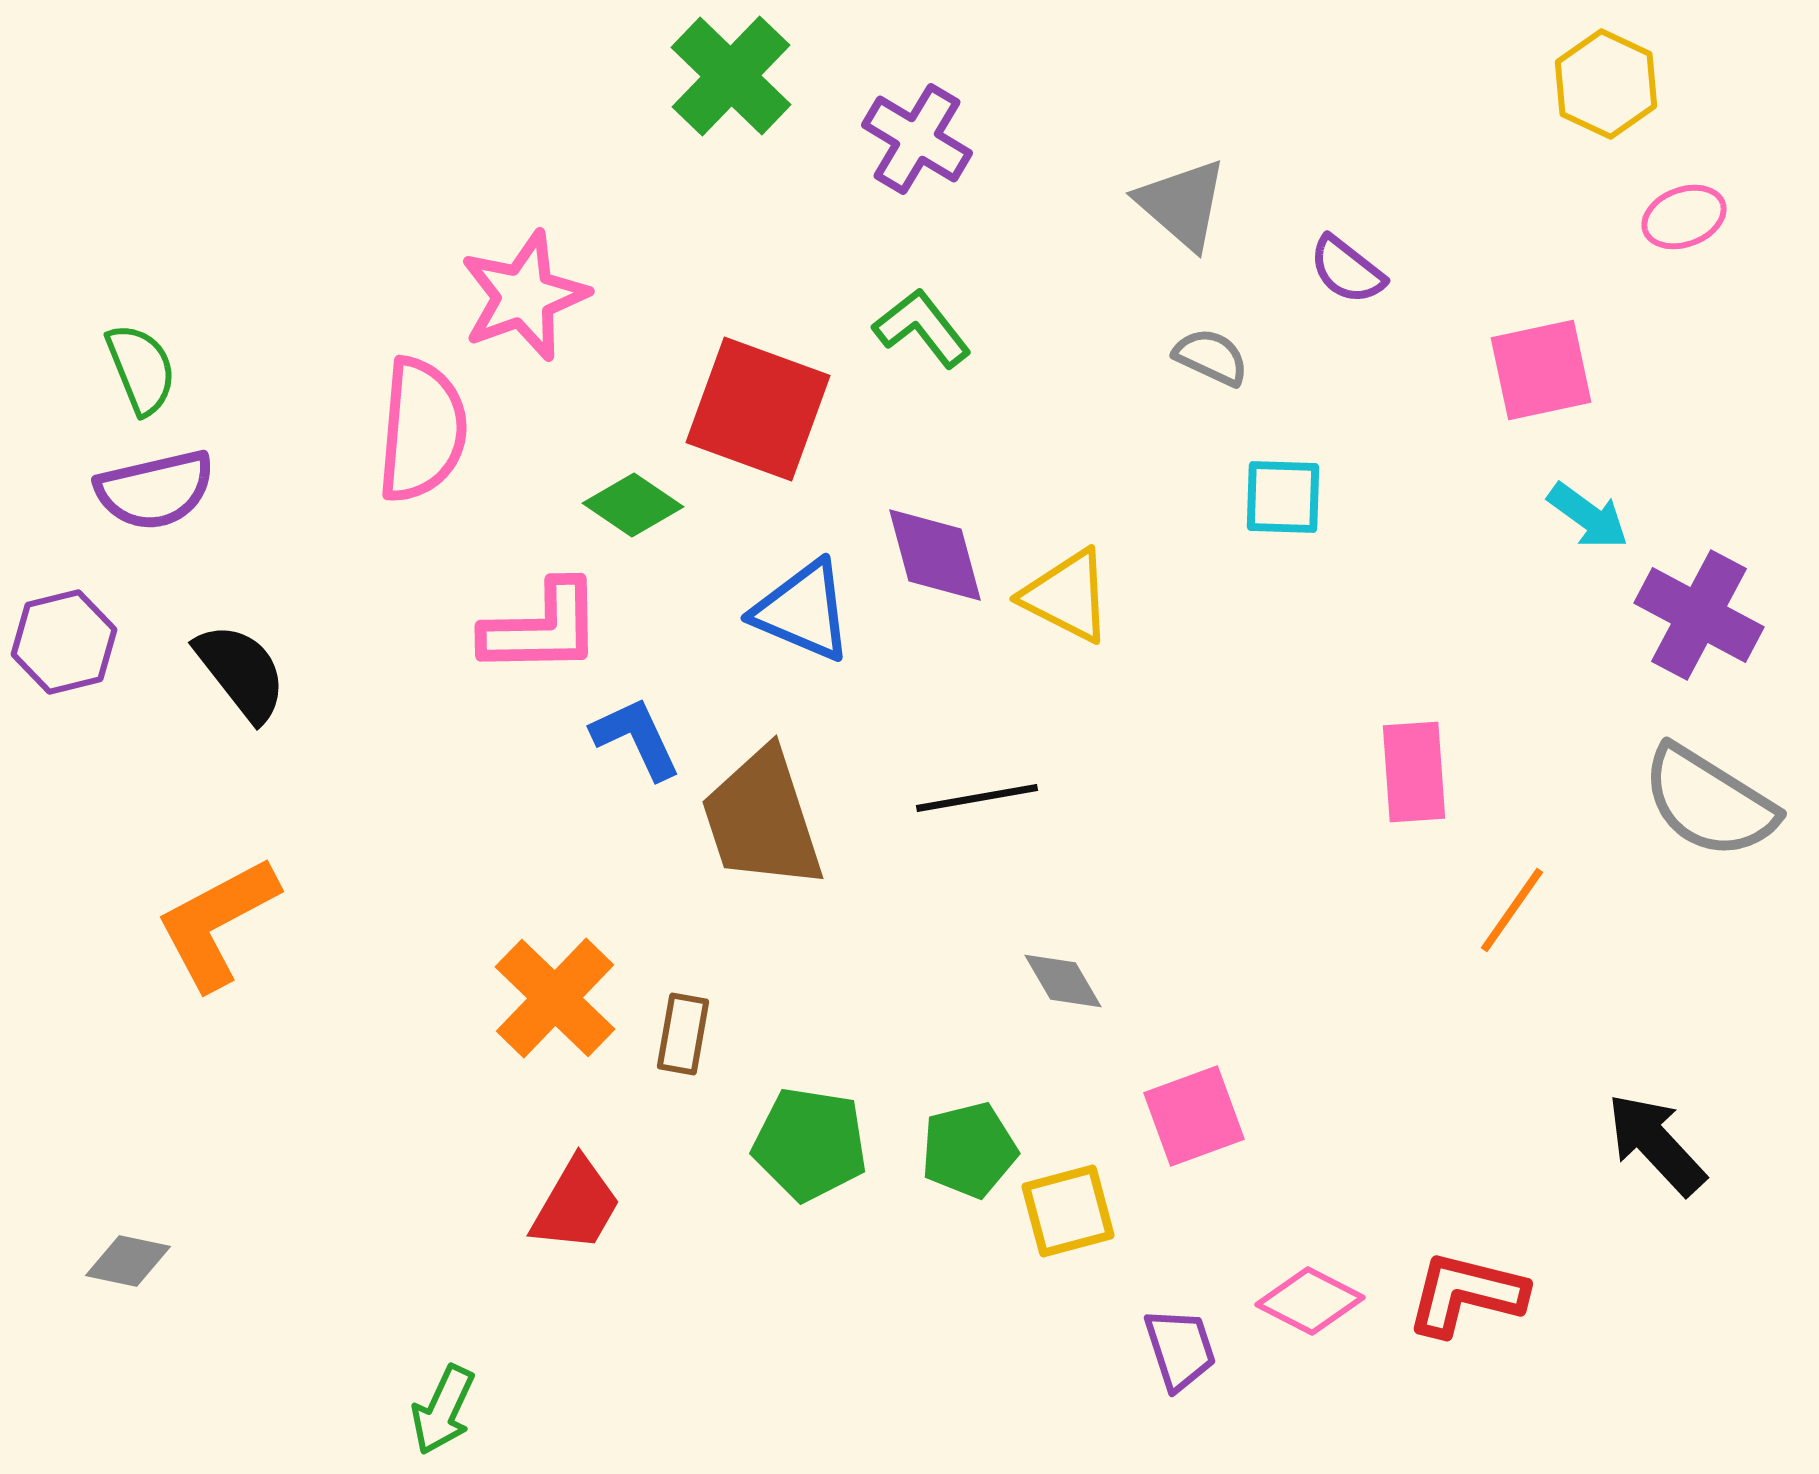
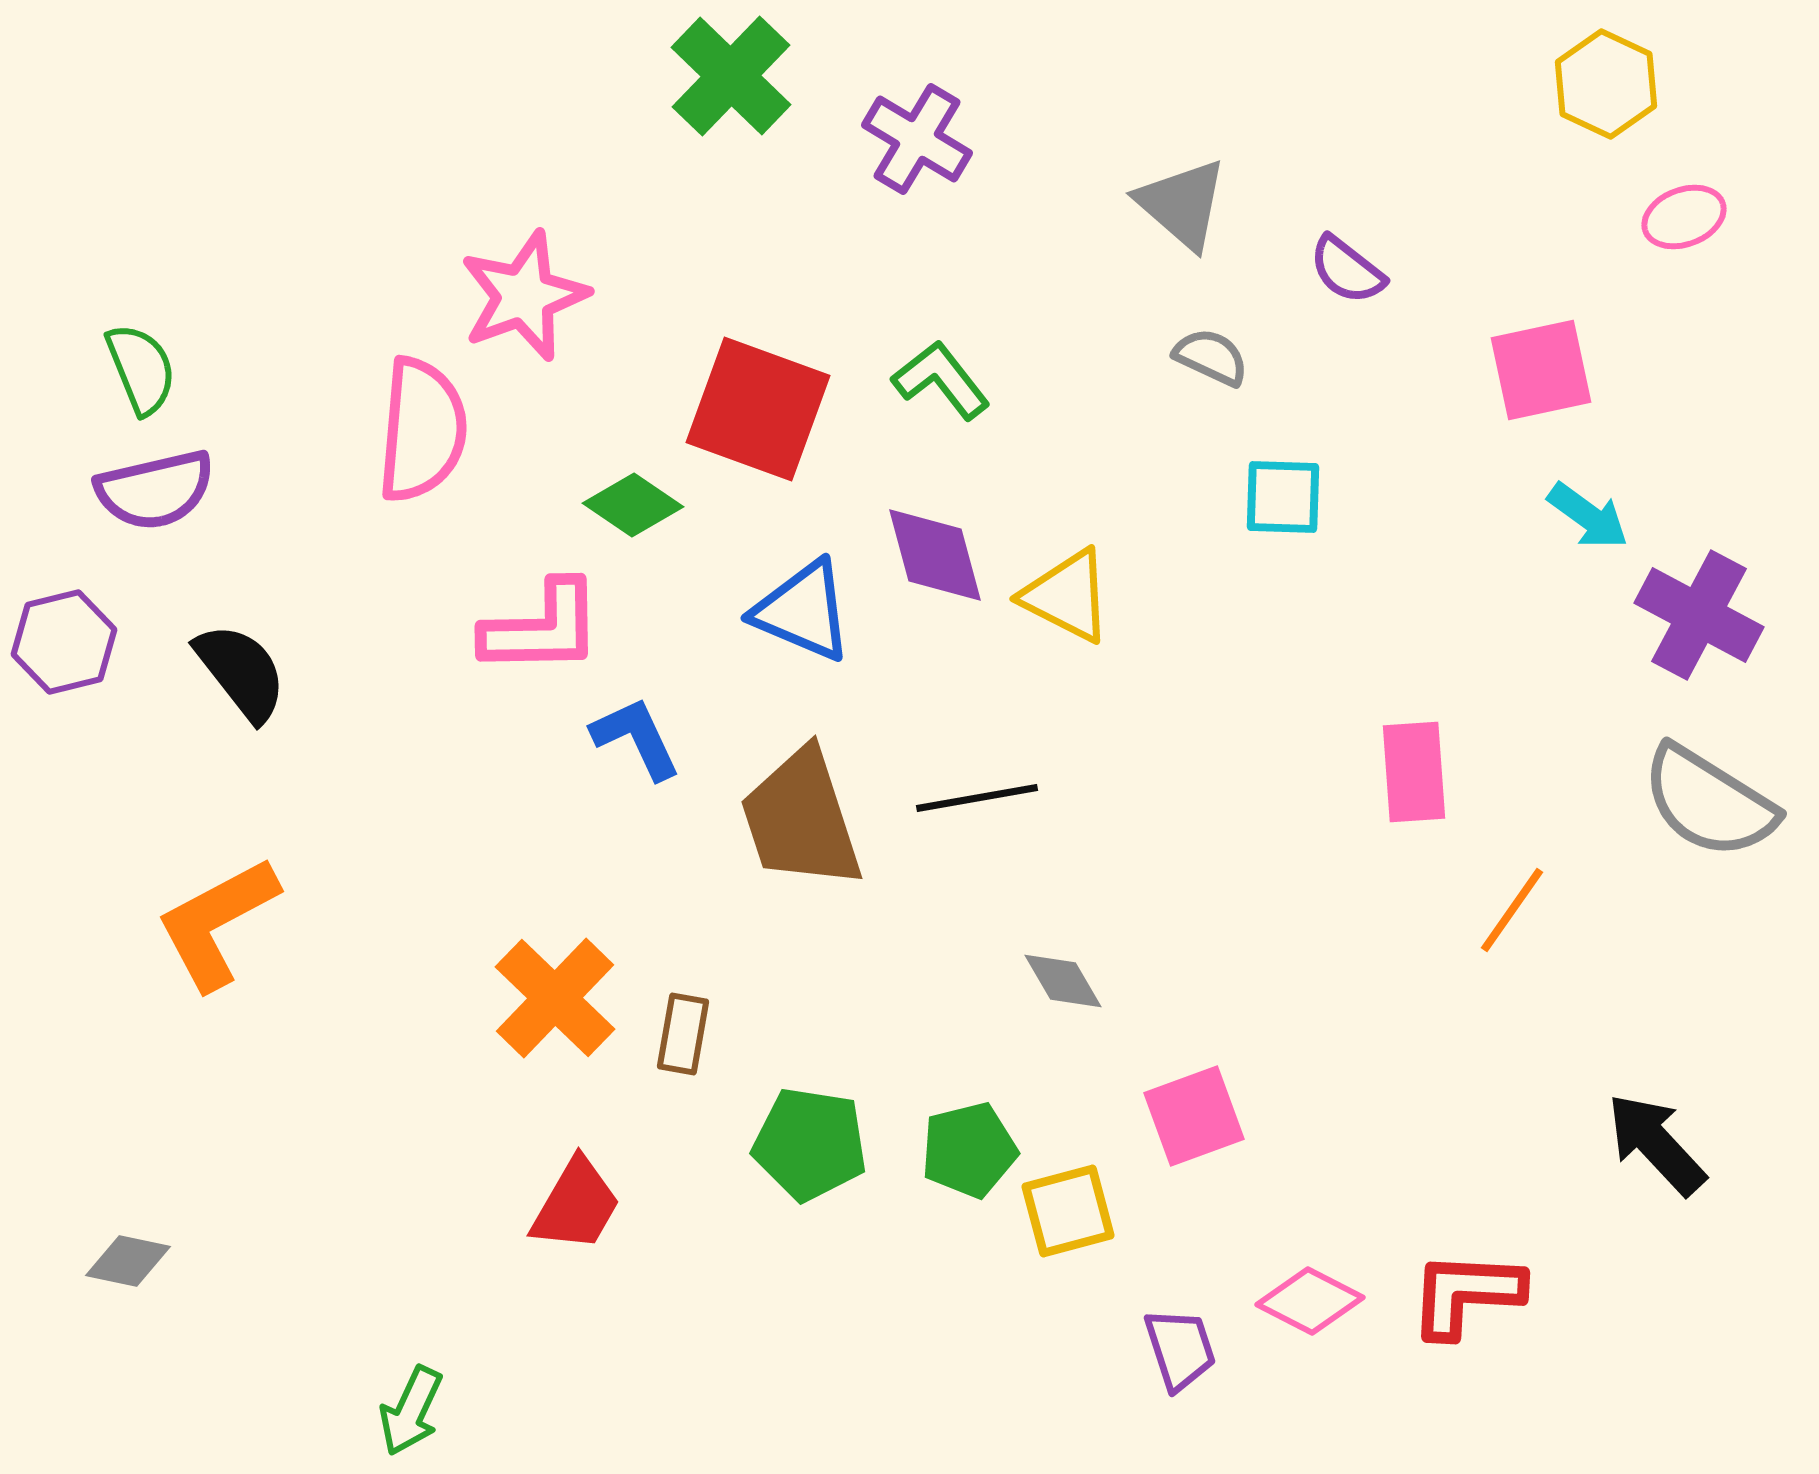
green L-shape at (922, 328): moved 19 px right, 52 px down
brown trapezoid at (762, 819): moved 39 px right
red L-shape at (1466, 1294): rotated 11 degrees counterclockwise
green arrow at (443, 1410): moved 32 px left, 1 px down
